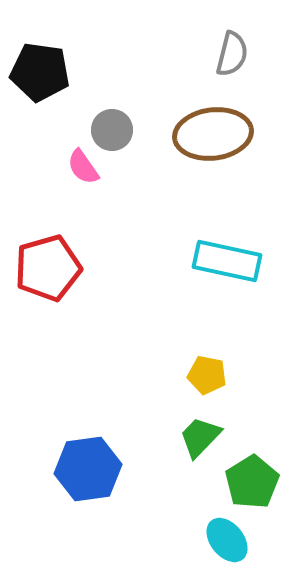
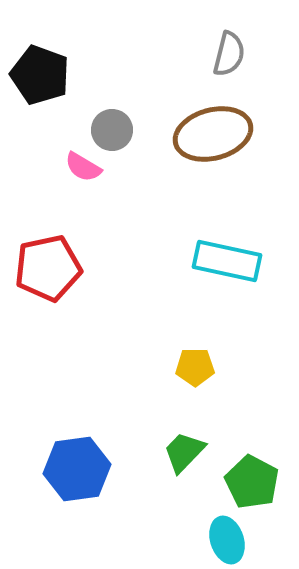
gray semicircle: moved 3 px left
black pentagon: moved 3 px down; rotated 12 degrees clockwise
brown ellipse: rotated 8 degrees counterclockwise
pink semicircle: rotated 24 degrees counterclockwise
red pentagon: rotated 4 degrees clockwise
yellow pentagon: moved 12 px left, 8 px up; rotated 12 degrees counterclockwise
green trapezoid: moved 16 px left, 15 px down
blue hexagon: moved 11 px left
green pentagon: rotated 12 degrees counterclockwise
cyan ellipse: rotated 21 degrees clockwise
